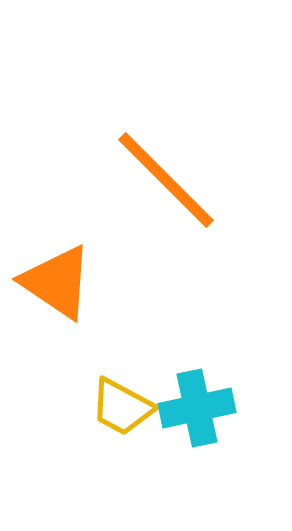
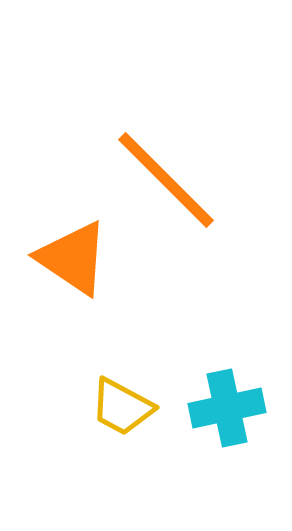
orange triangle: moved 16 px right, 24 px up
cyan cross: moved 30 px right
